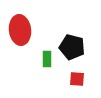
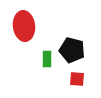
red ellipse: moved 4 px right, 4 px up
black pentagon: moved 3 px down
